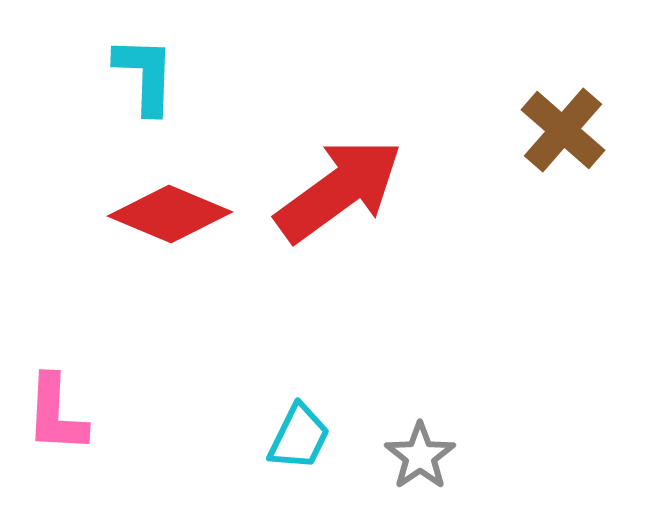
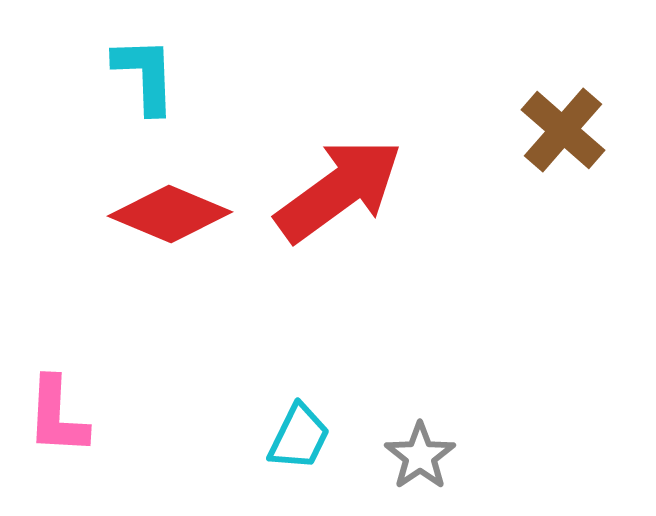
cyan L-shape: rotated 4 degrees counterclockwise
pink L-shape: moved 1 px right, 2 px down
